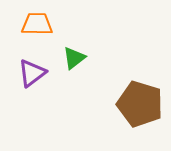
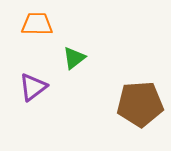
purple triangle: moved 1 px right, 14 px down
brown pentagon: rotated 21 degrees counterclockwise
